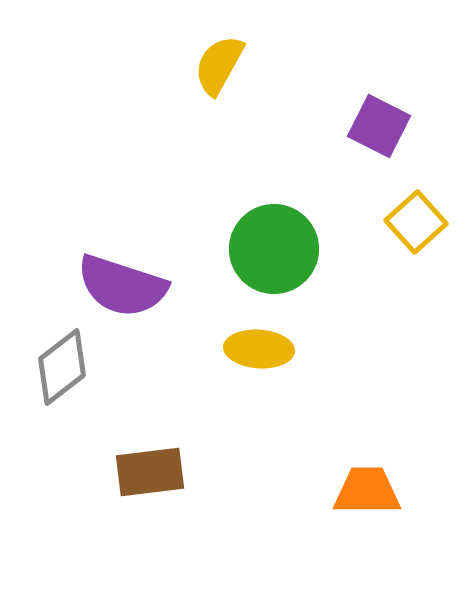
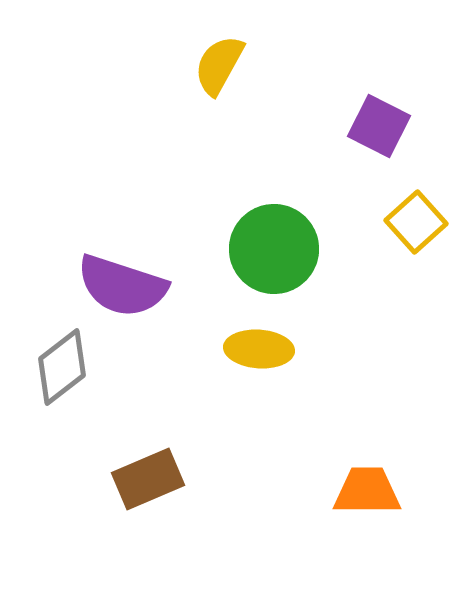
brown rectangle: moved 2 px left, 7 px down; rotated 16 degrees counterclockwise
